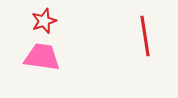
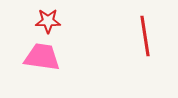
red star: moved 4 px right; rotated 20 degrees clockwise
